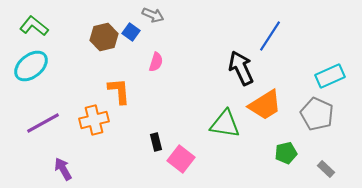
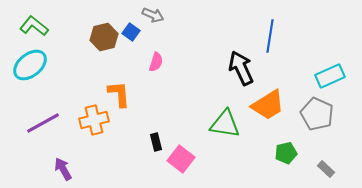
blue line: rotated 24 degrees counterclockwise
cyan ellipse: moved 1 px left, 1 px up
orange L-shape: moved 3 px down
orange trapezoid: moved 3 px right
